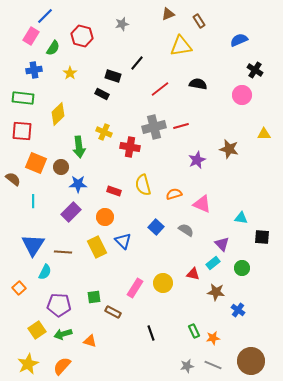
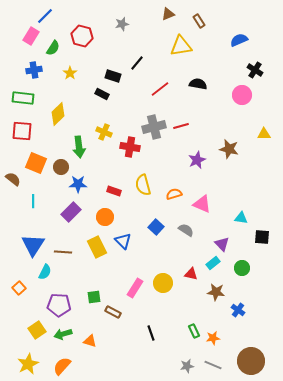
red triangle at (193, 274): moved 2 px left
